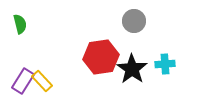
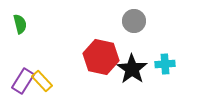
red hexagon: rotated 20 degrees clockwise
